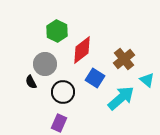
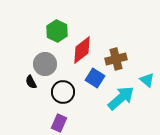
brown cross: moved 8 px left; rotated 25 degrees clockwise
